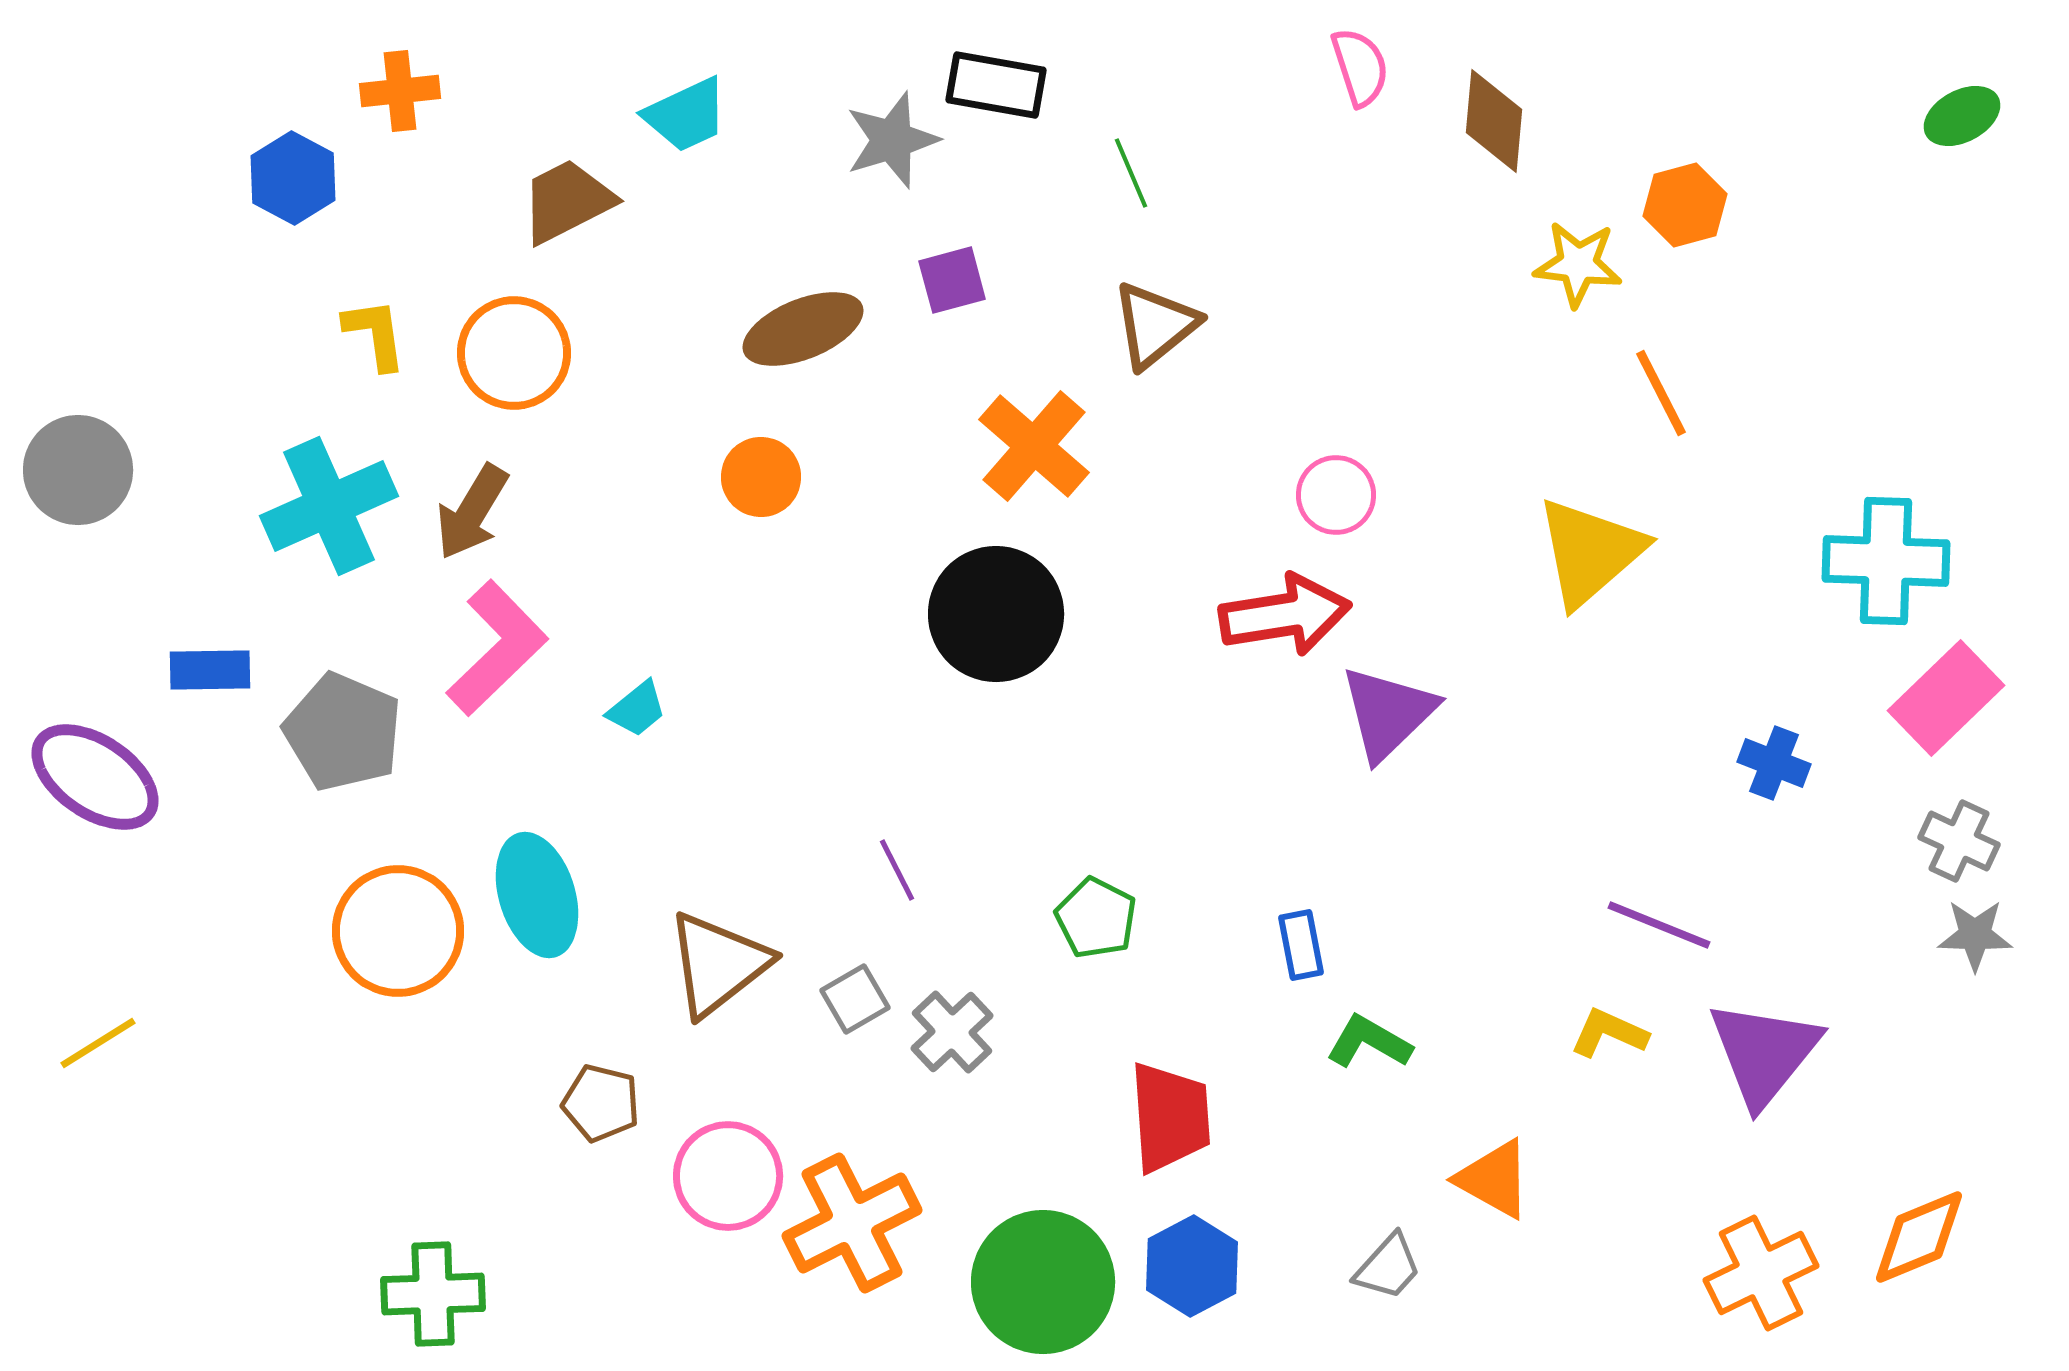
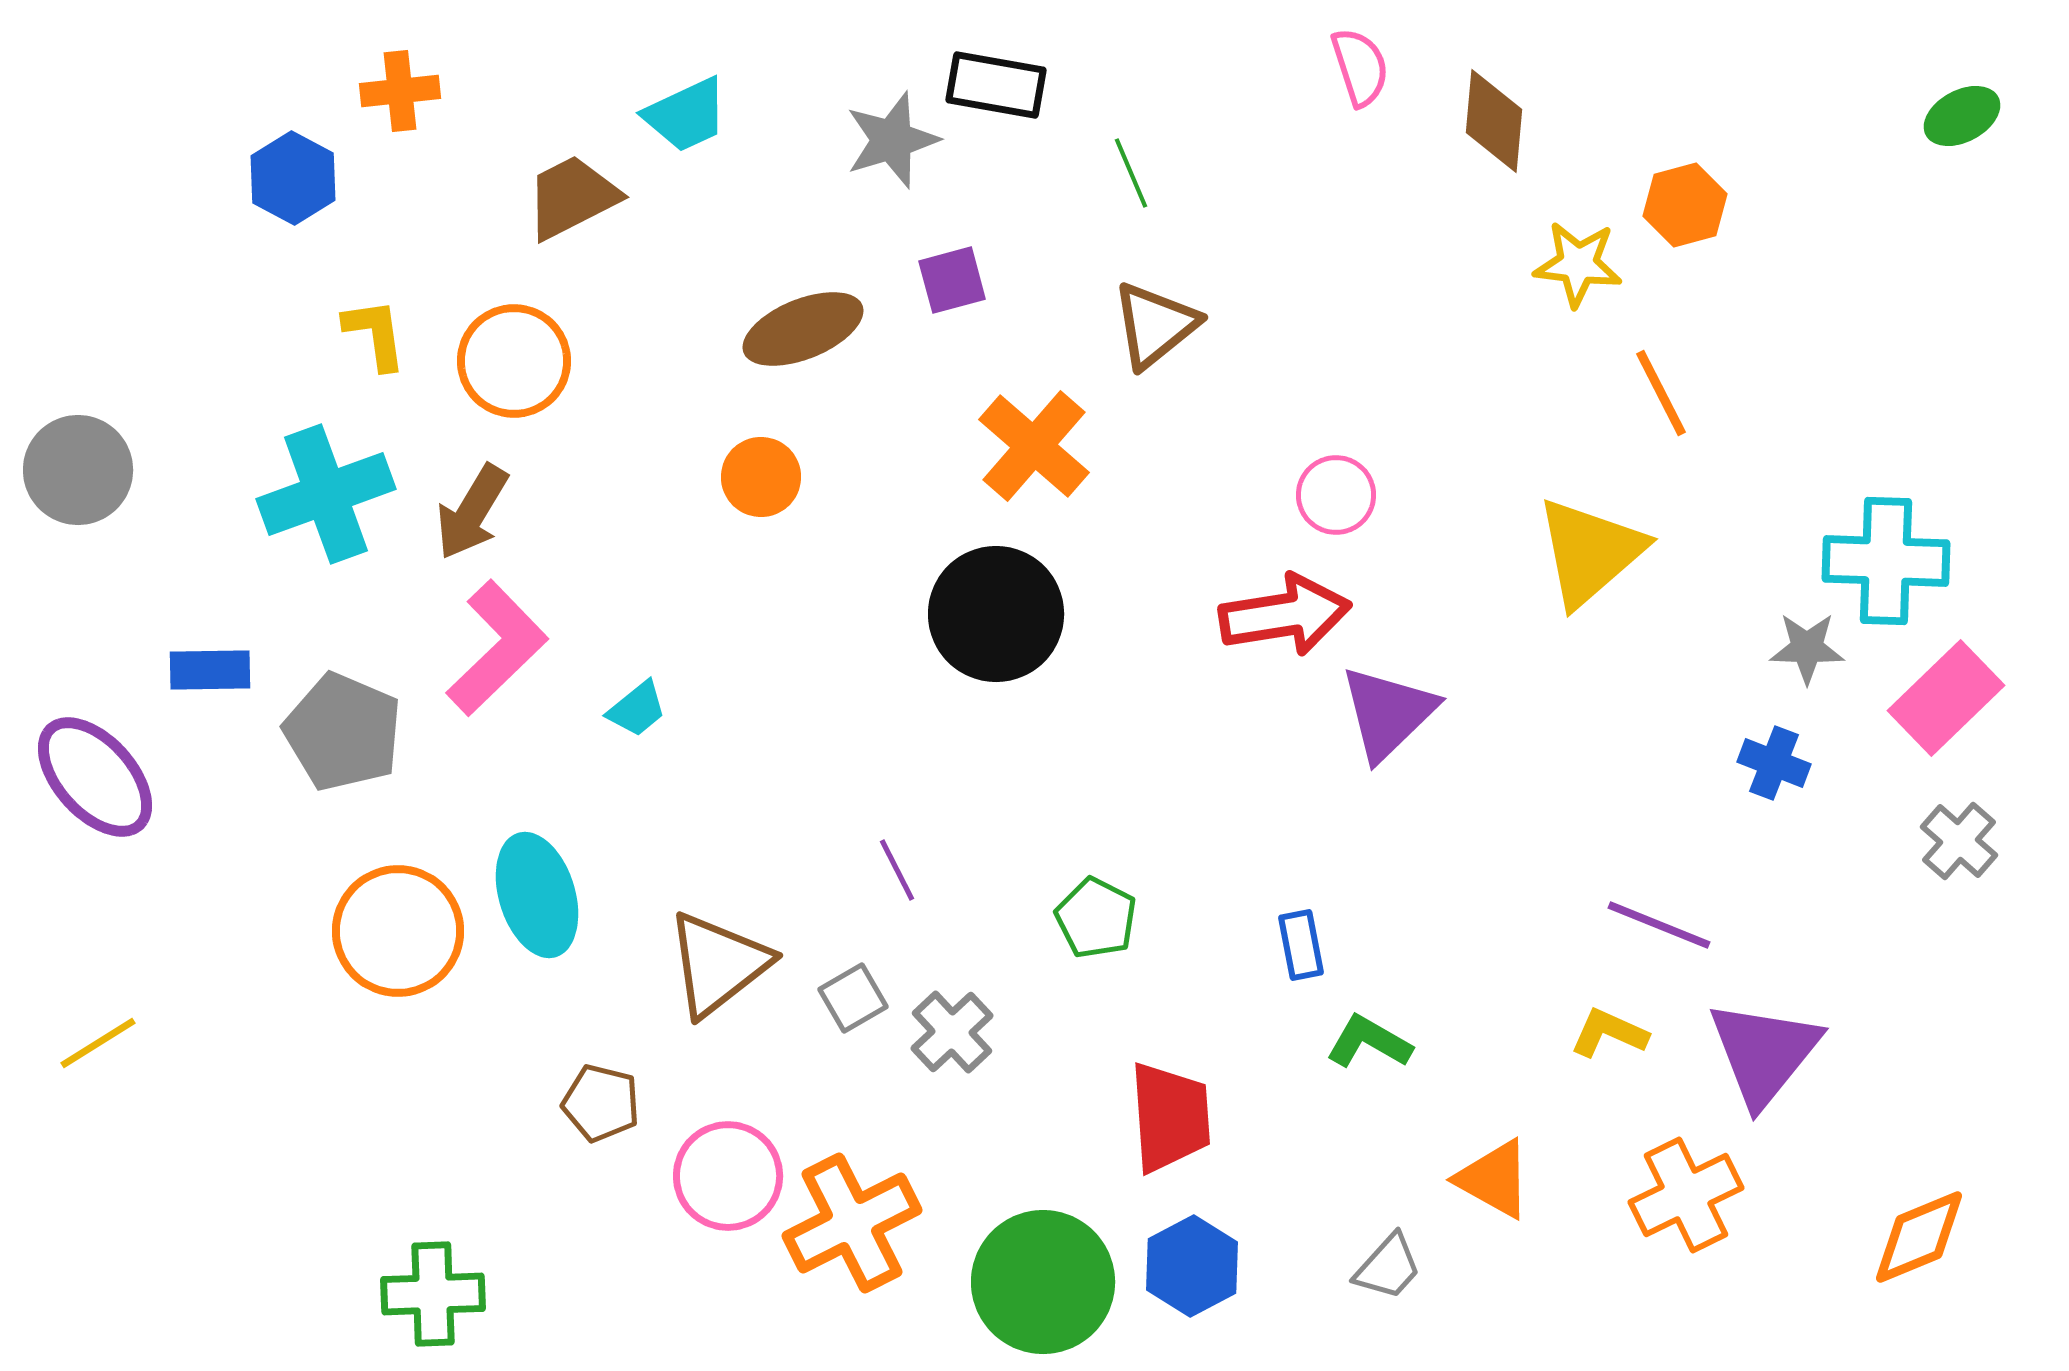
brown trapezoid at (567, 201): moved 5 px right, 4 px up
orange circle at (514, 353): moved 8 px down
cyan cross at (329, 506): moved 3 px left, 12 px up; rotated 4 degrees clockwise
purple ellipse at (95, 777): rotated 14 degrees clockwise
gray cross at (1959, 841): rotated 16 degrees clockwise
gray star at (1975, 935): moved 168 px left, 287 px up
gray square at (855, 999): moved 2 px left, 1 px up
orange cross at (1761, 1273): moved 75 px left, 78 px up
